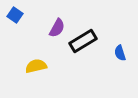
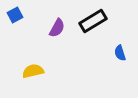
blue square: rotated 28 degrees clockwise
black rectangle: moved 10 px right, 20 px up
yellow semicircle: moved 3 px left, 5 px down
